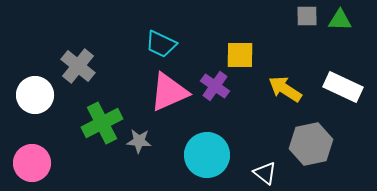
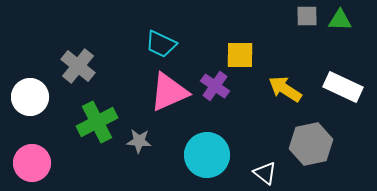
white circle: moved 5 px left, 2 px down
green cross: moved 5 px left, 1 px up
